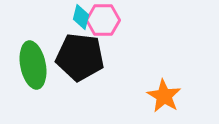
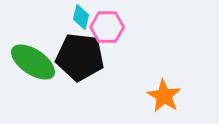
pink hexagon: moved 4 px right, 7 px down
green ellipse: moved 3 px up; rotated 45 degrees counterclockwise
